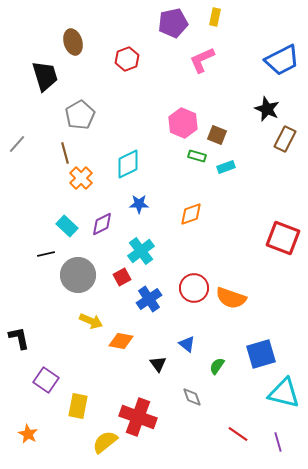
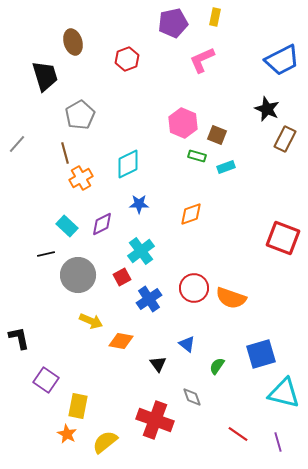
orange cross at (81, 178): rotated 15 degrees clockwise
red cross at (138, 417): moved 17 px right, 3 px down
orange star at (28, 434): moved 39 px right
